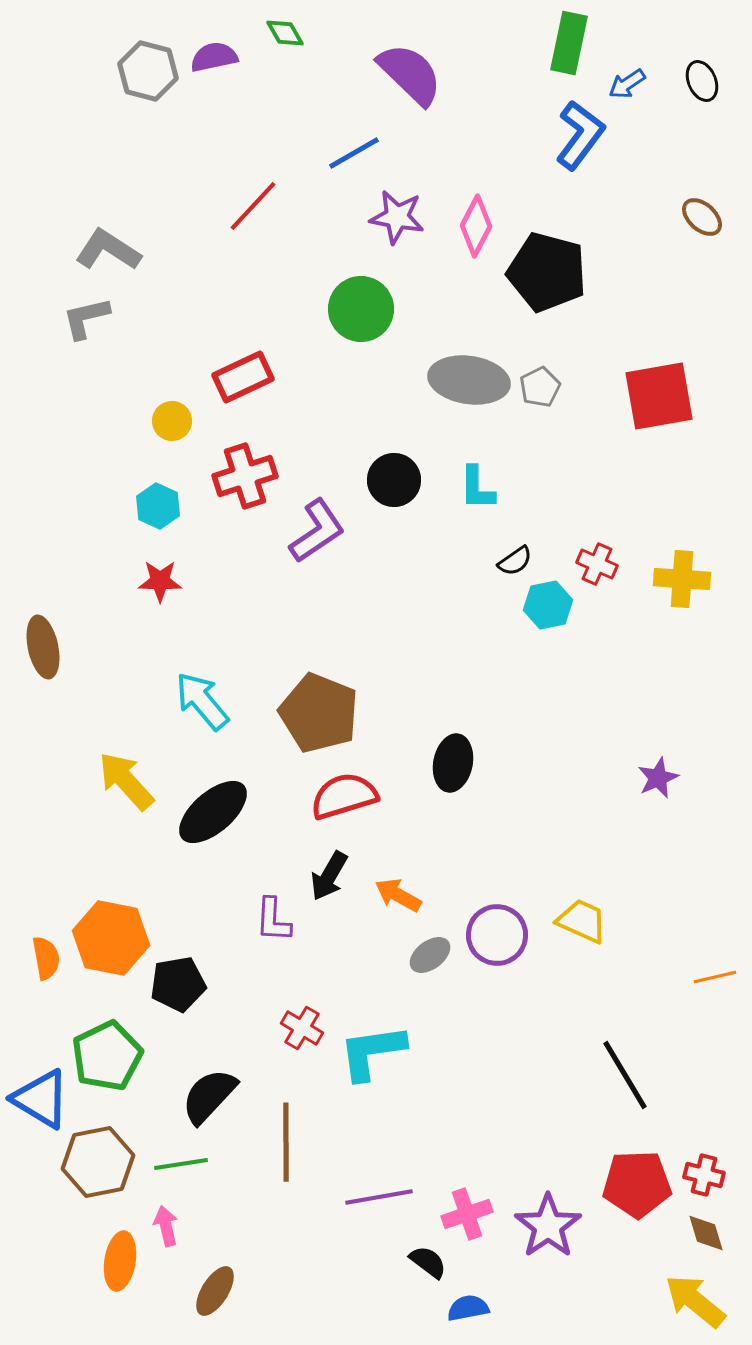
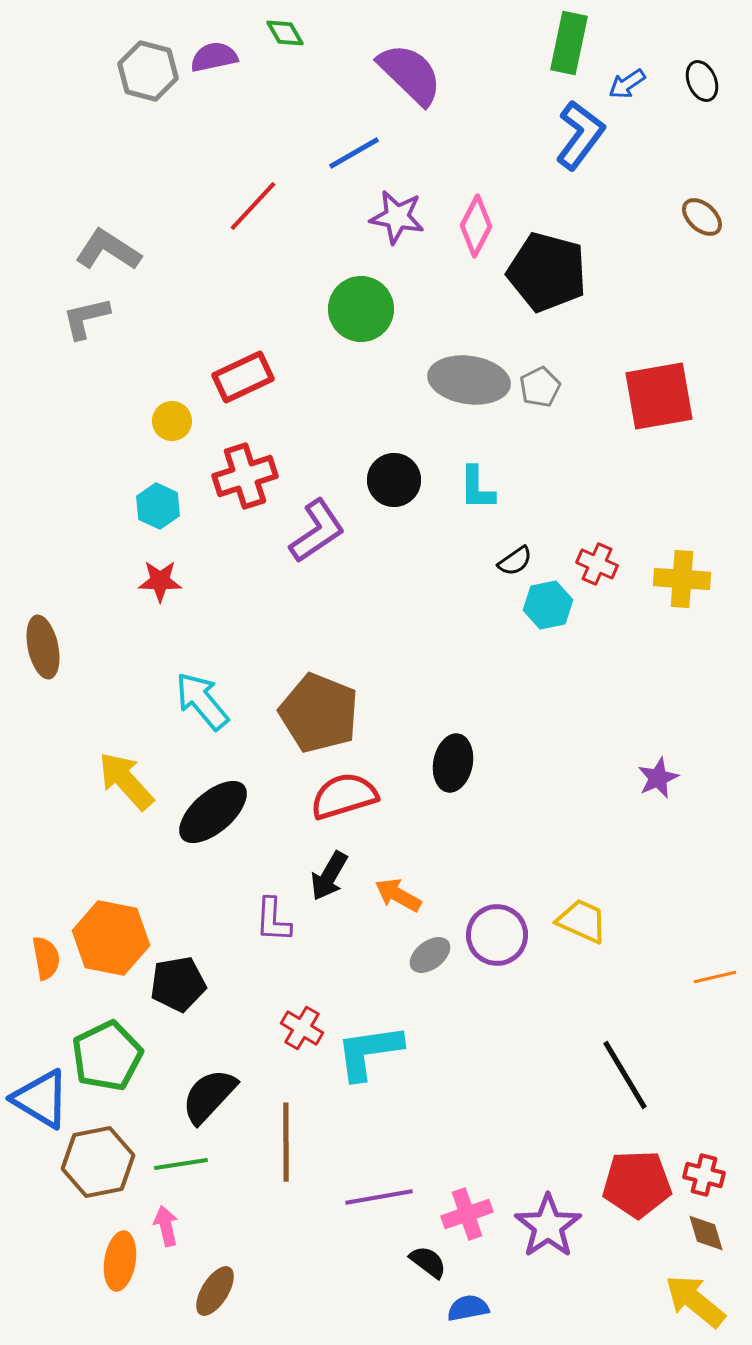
cyan L-shape at (372, 1052): moved 3 px left
